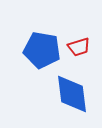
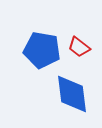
red trapezoid: rotated 55 degrees clockwise
